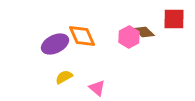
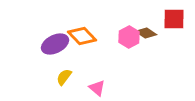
brown diamond: moved 2 px right, 1 px down; rotated 10 degrees counterclockwise
orange diamond: rotated 20 degrees counterclockwise
yellow semicircle: rotated 24 degrees counterclockwise
